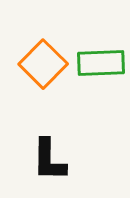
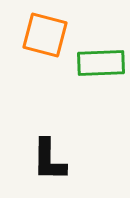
orange square: moved 2 px right, 29 px up; rotated 30 degrees counterclockwise
